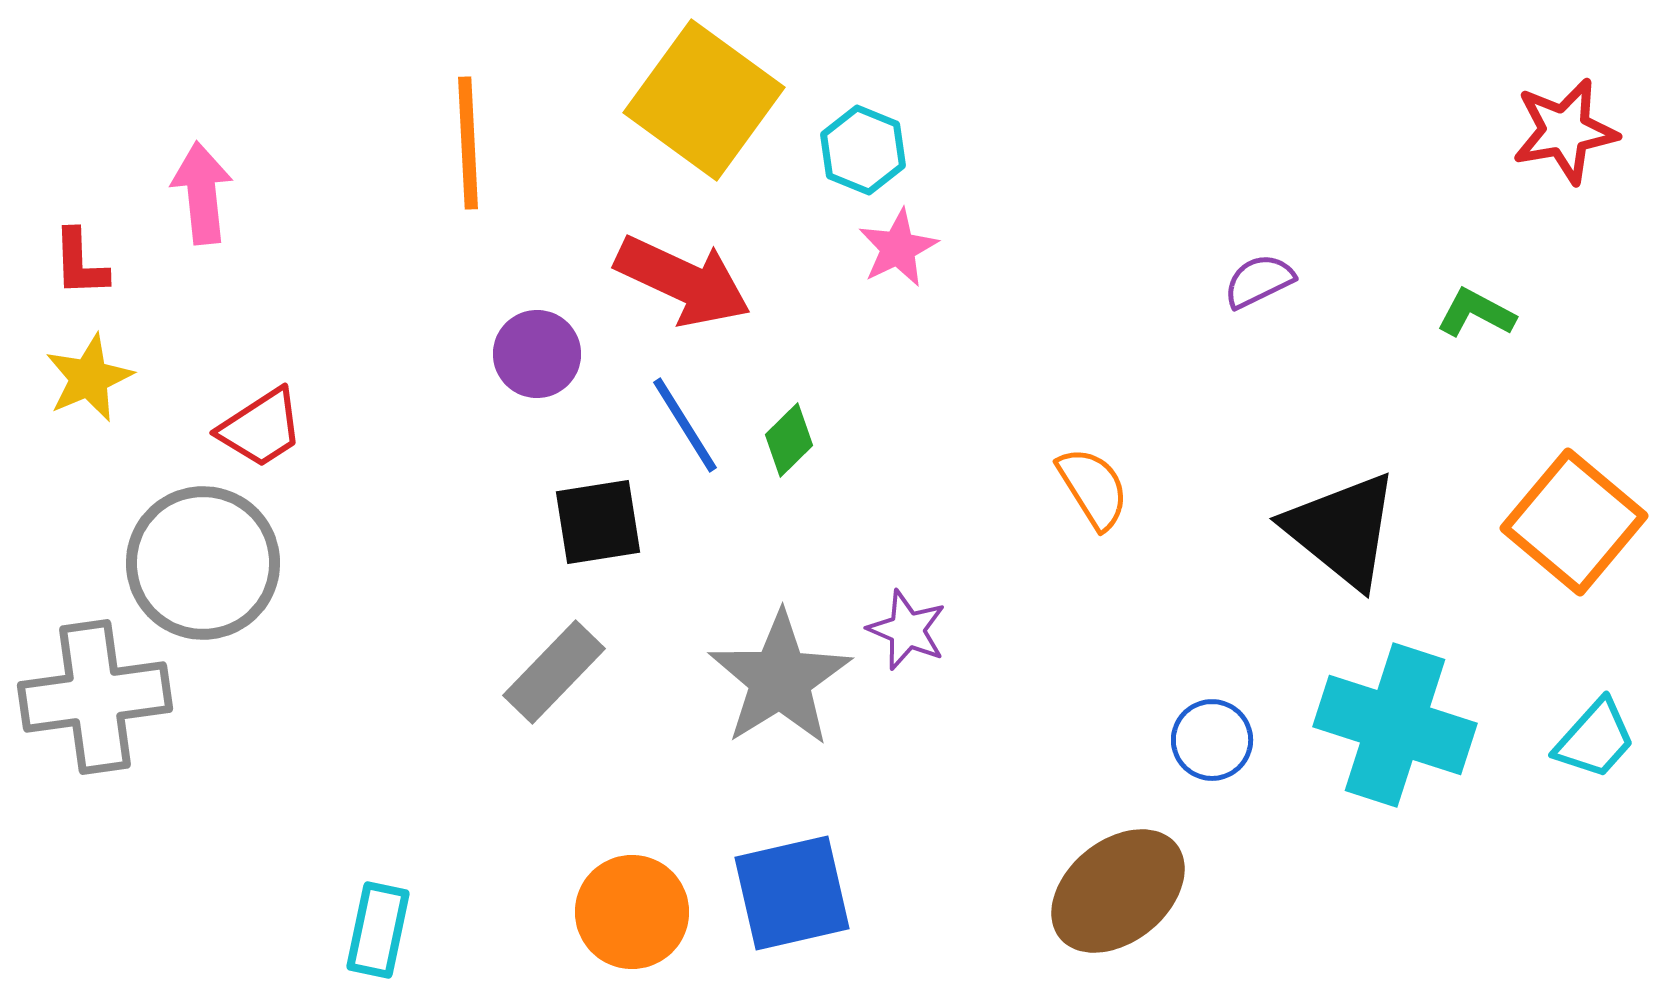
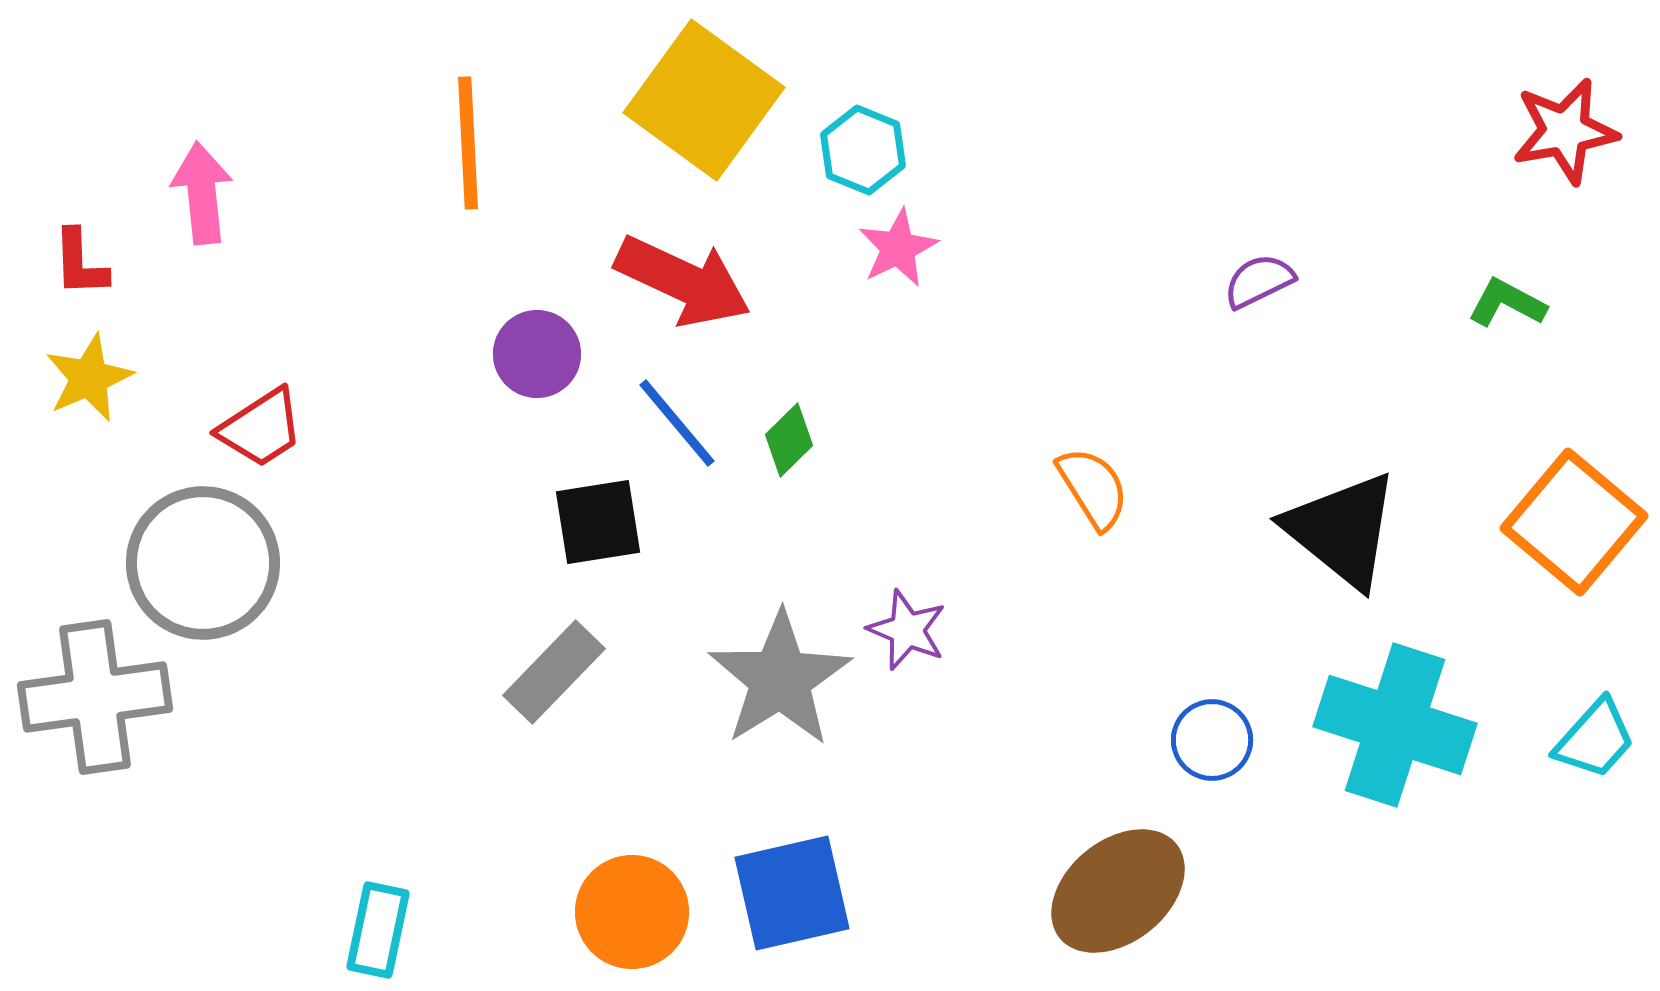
green L-shape: moved 31 px right, 10 px up
blue line: moved 8 px left, 2 px up; rotated 8 degrees counterclockwise
